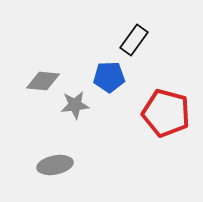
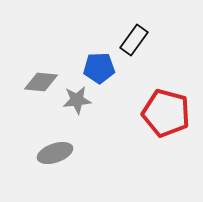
blue pentagon: moved 10 px left, 9 px up
gray diamond: moved 2 px left, 1 px down
gray star: moved 2 px right, 5 px up
gray ellipse: moved 12 px up; rotated 8 degrees counterclockwise
